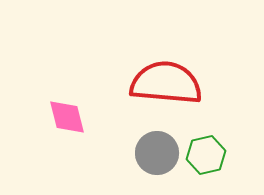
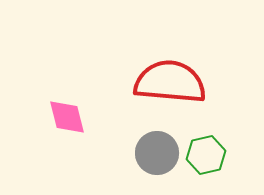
red semicircle: moved 4 px right, 1 px up
